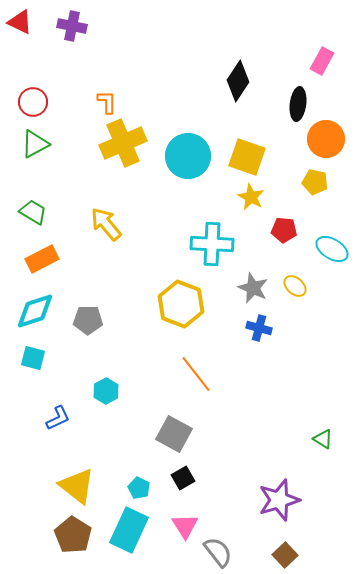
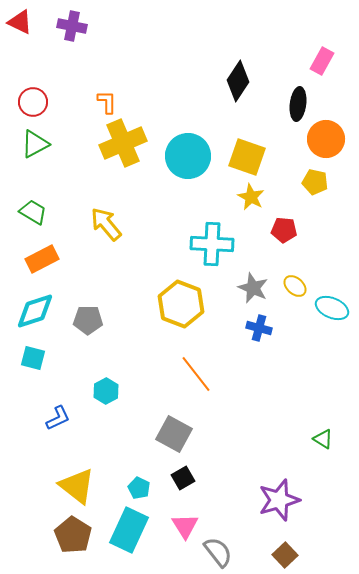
cyan ellipse at (332, 249): moved 59 px down; rotated 8 degrees counterclockwise
